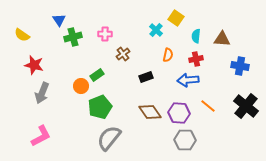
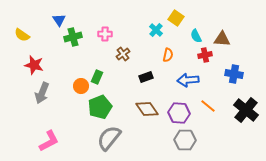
cyan semicircle: rotated 32 degrees counterclockwise
red cross: moved 9 px right, 4 px up
blue cross: moved 6 px left, 8 px down
green rectangle: moved 2 px down; rotated 32 degrees counterclockwise
black cross: moved 4 px down
brown diamond: moved 3 px left, 3 px up
pink L-shape: moved 8 px right, 5 px down
